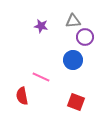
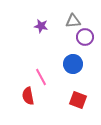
blue circle: moved 4 px down
pink line: rotated 36 degrees clockwise
red semicircle: moved 6 px right
red square: moved 2 px right, 2 px up
